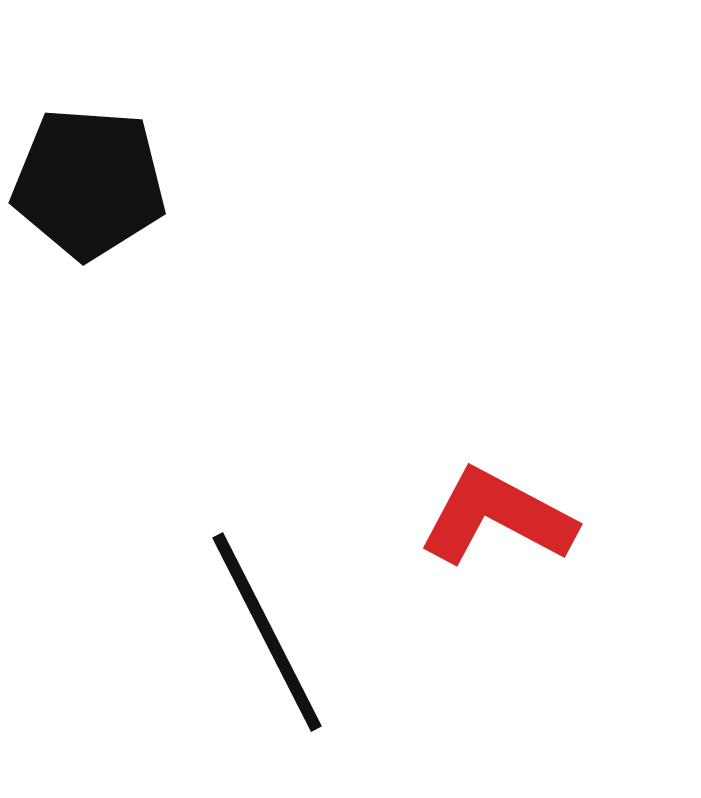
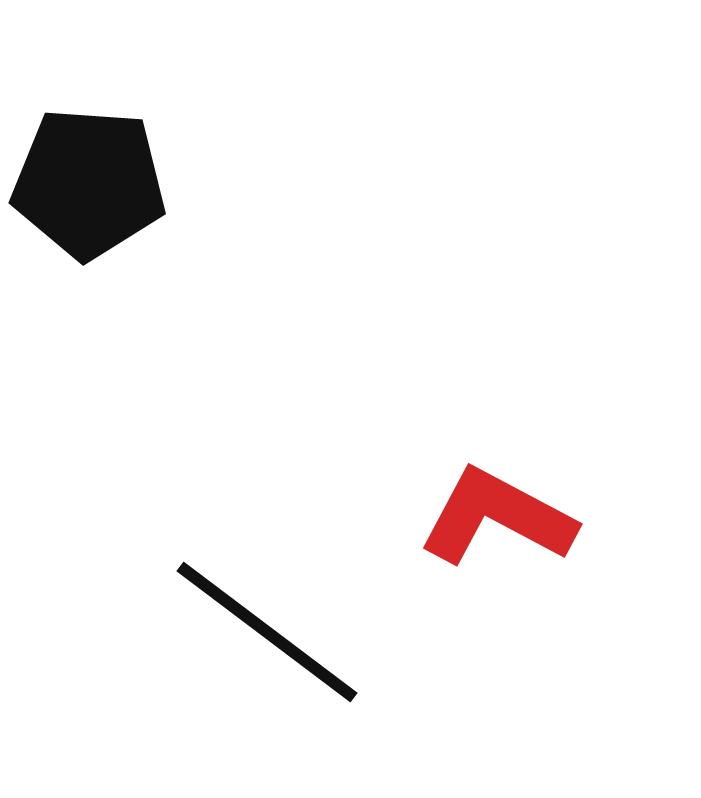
black line: rotated 26 degrees counterclockwise
